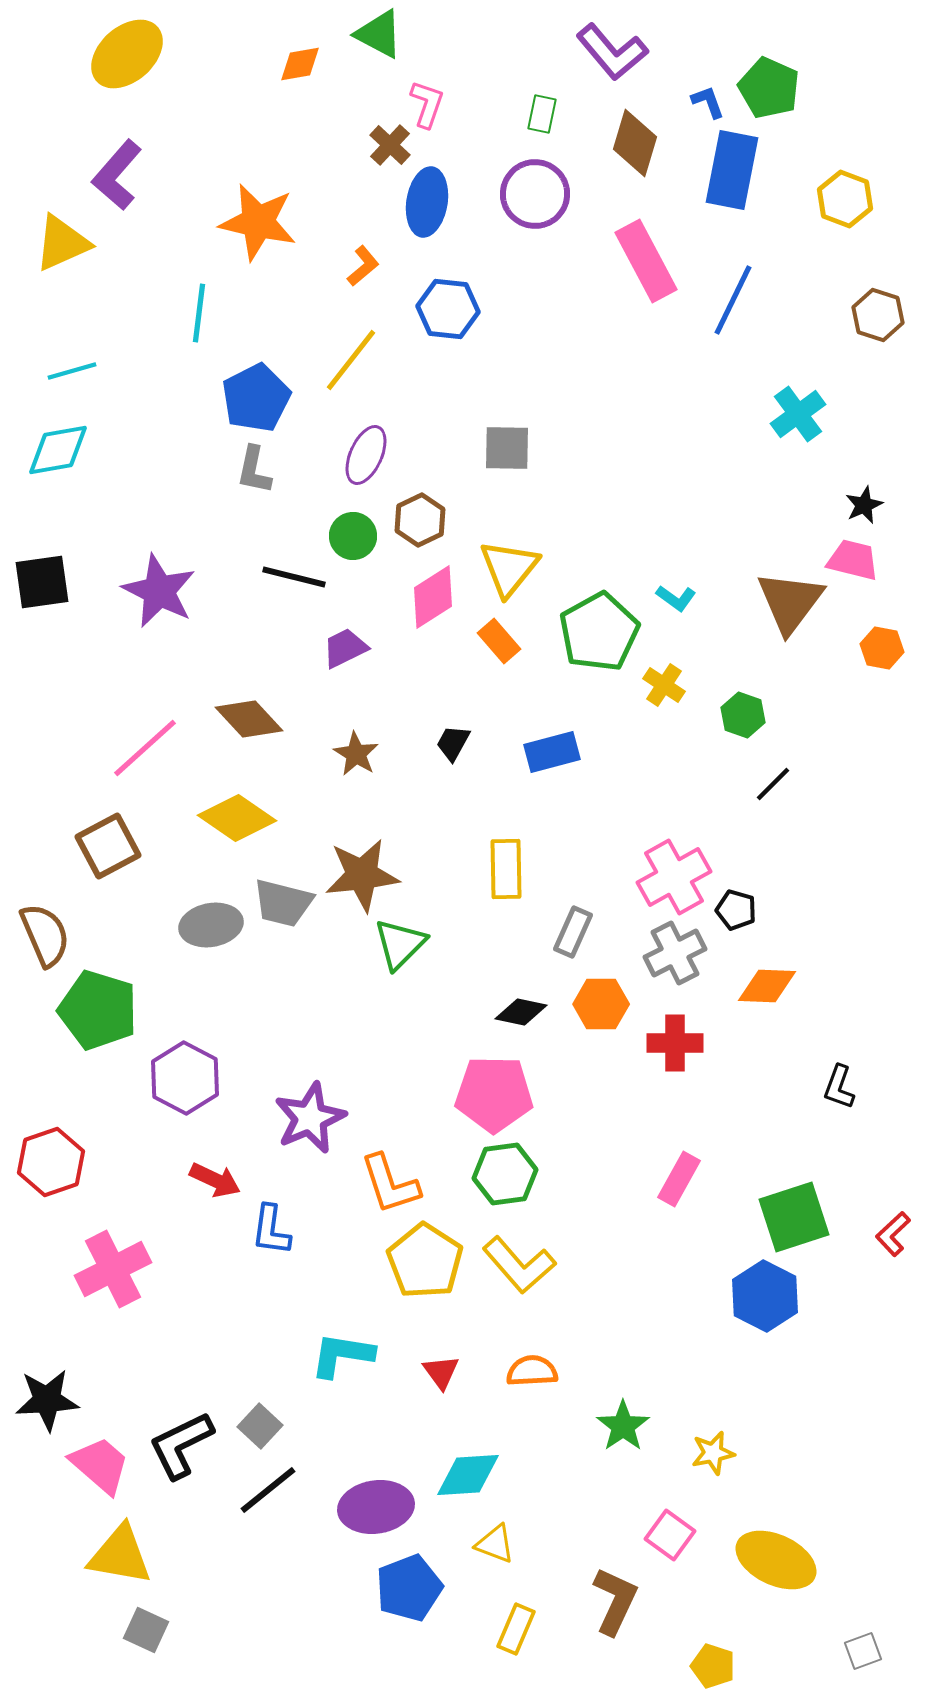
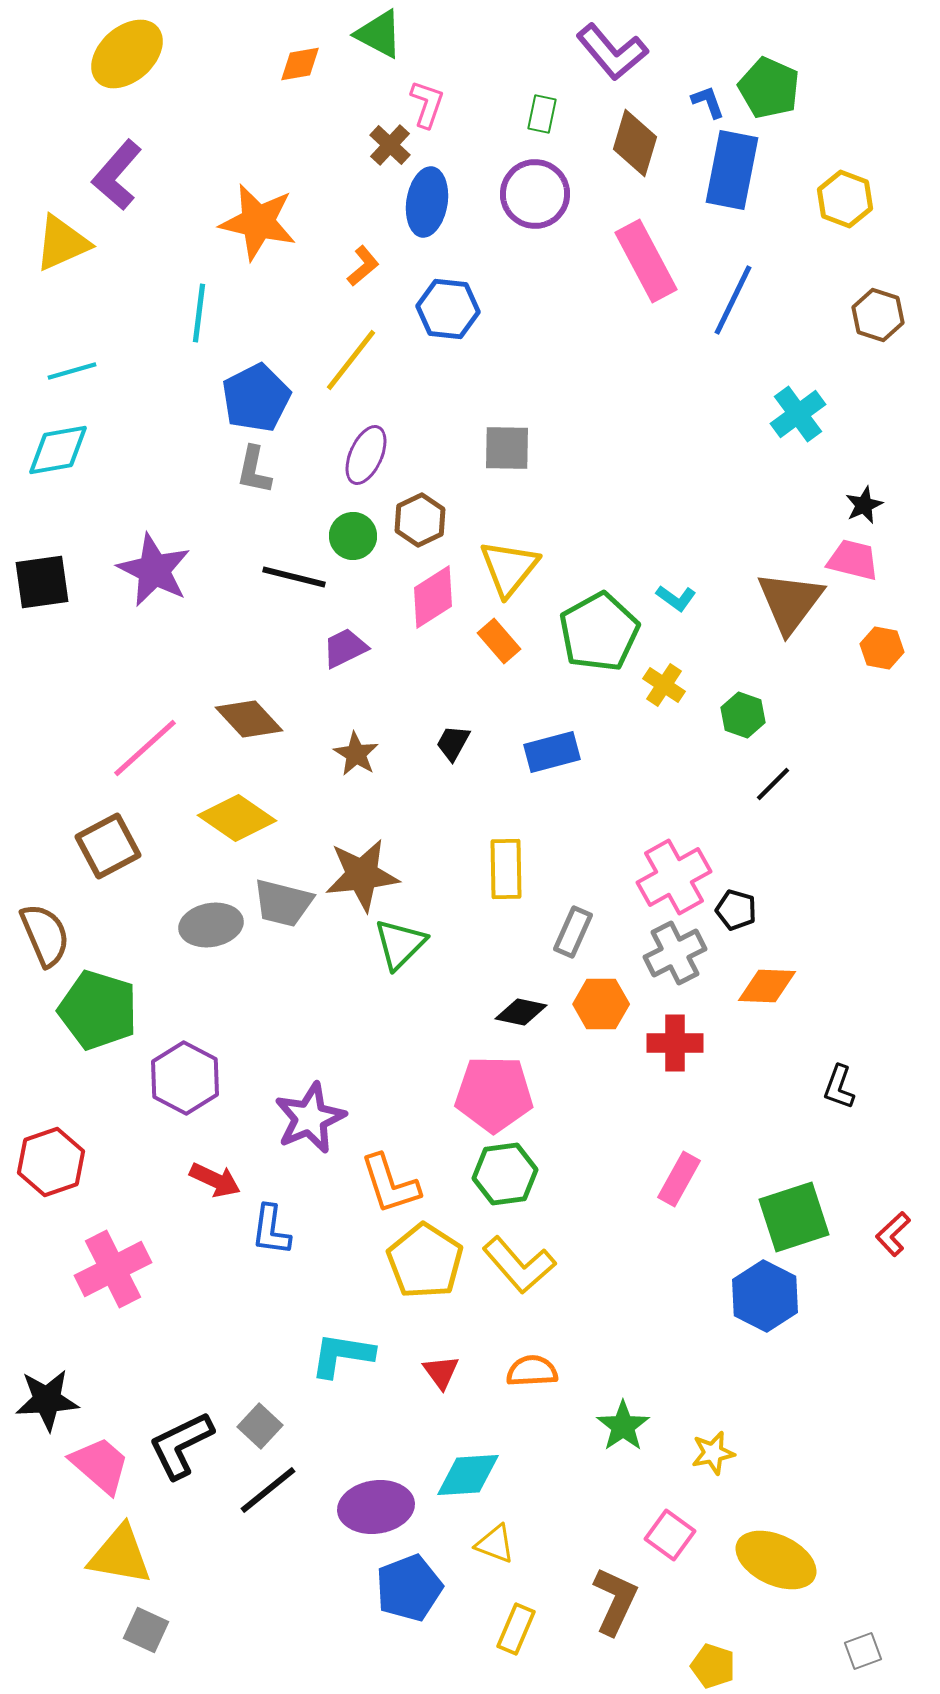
purple star at (159, 591): moved 5 px left, 21 px up
